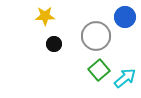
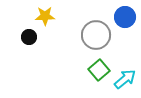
gray circle: moved 1 px up
black circle: moved 25 px left, 7 px up
cyan arrow: moved 1 px down
